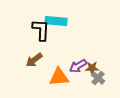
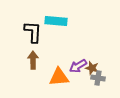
black L-shape: moved 8 px left, 2 px down
brown arrow: moved 1 px left; rotated 126 degrees clockwise
brown star: rotated 16 degrees clockwise
gray cross: rotated 32 degrees counterclockwise
